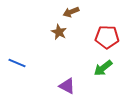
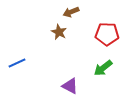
red pentagon: moved 3 px up
blue line: rotated 48 degrees counterclockwise
purple triangle: moved 3 px right
